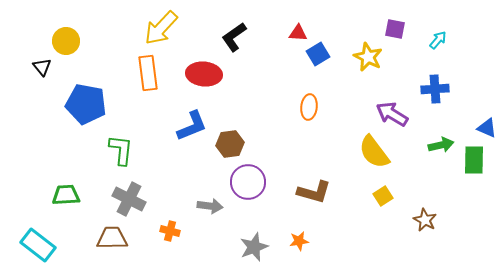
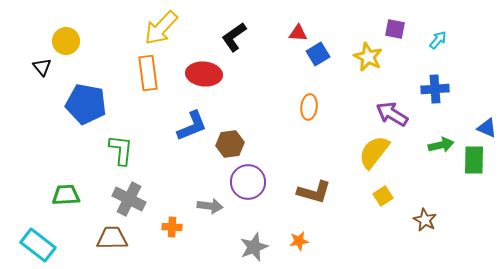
yellow semicircle: rotated 75 degrees clockwise
orange cross: moved 2 px right, 4 px up; rotated 12 degrees counterclockwise
